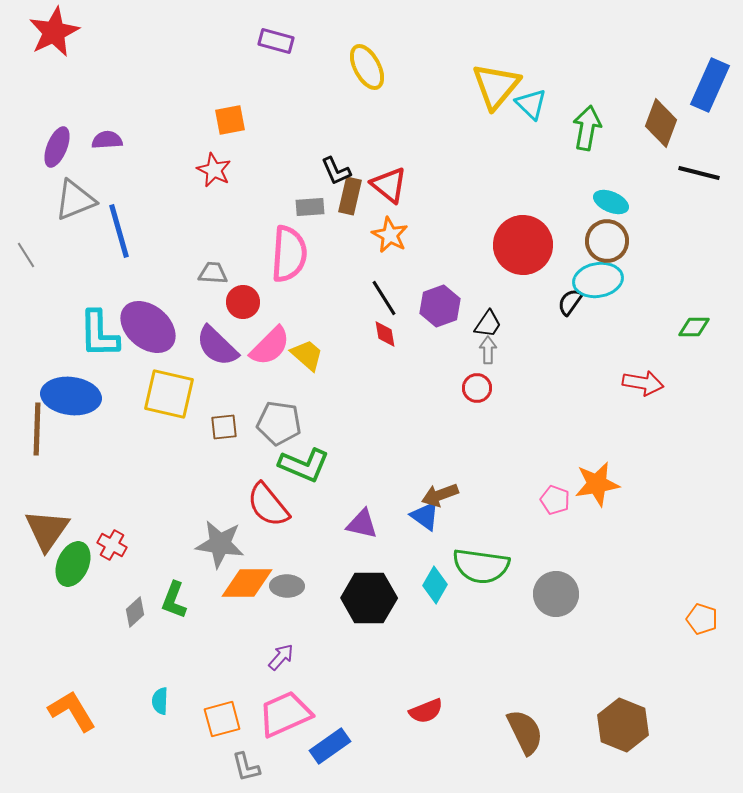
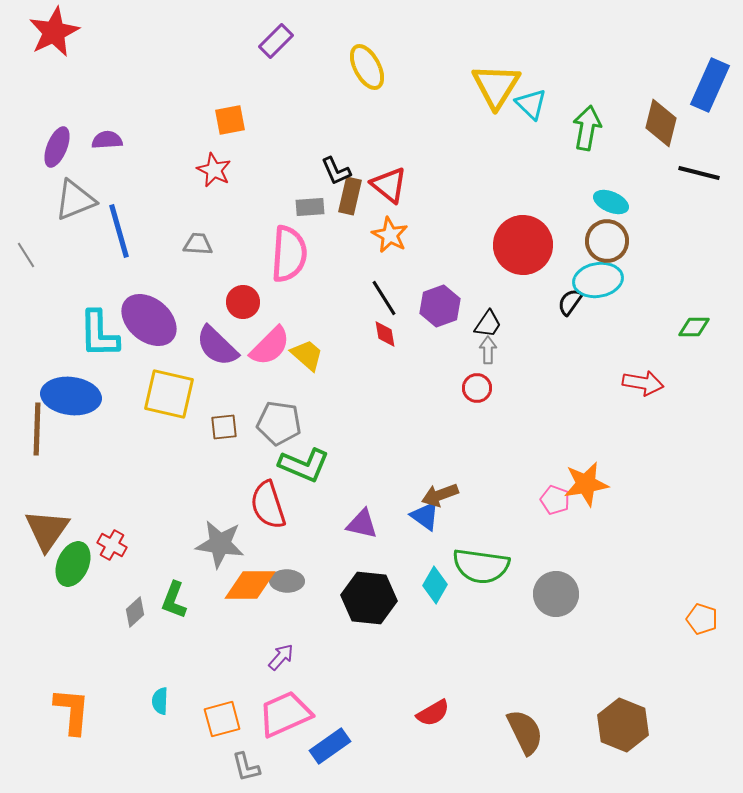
purple rectangle at (276, 41): rotated 60 degrees counterclockwise
yellow triangle at (496, 86): rotated 8 degrees counterclockwise
brown diamond at (661, 123): rotated 6 degrees counterclockwise
gray trapezoid at (213, 273): moved 15 px left, 29 px up
purple ellipse at (148, 327): moved 1 px right, 7 px up
orange star at (597, 484): moved 11 px left
red semicircle at (268, 505): rotated 21 degrees clockwise
orange diamond at (247, 583): moved 3 px right, 2 px down
gray ellipse at (287, 586): moved 5 px up
black hexagon at (369, 598): rotated 6 degrees clockwise
orange L-shape at (72, 711): rotated 36 degrees clockwise
red semicircle at (426, 711): moved 7 px right, 2 px down; rotated 8 degrees counterclockwise
